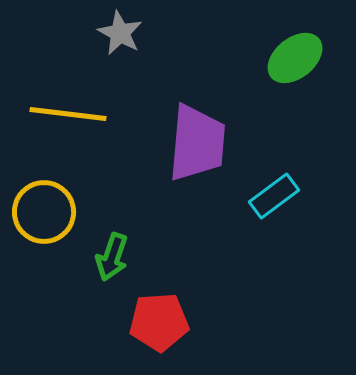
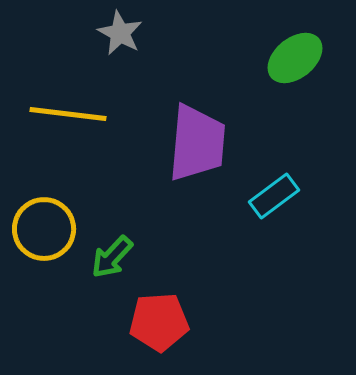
yellow circle: moved 17 px down
green arrow: rotated 24 degrees clockwise
